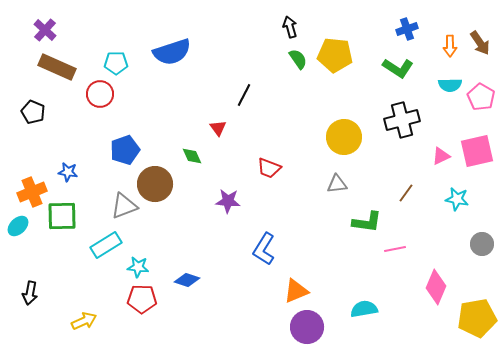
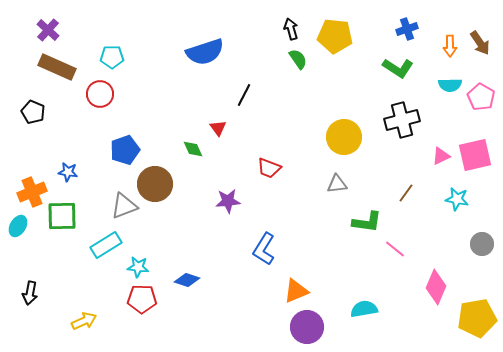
black arrow at (290, 27): moved 1 px right, 2 px down
purple cross at (45, 30): moved 3 px right
blue semicircle at (172, 52): moved 33 px right
yellow pentagon at (335, 55): moved 19 px up
cyan pentagon at (116, 63): moved 4 px left, 6 px up
pink square at (477, 151): moved 2 px left, 4 px down
green diamond at (192, 156): moved 1 px right, 7 px up
purple star at (228, 201): rotated 10 degrees counterclockwise
cyan ellipse at (18, 226): rotated 15 degrees counterclockwise
pink line at (395, 249): rotated 50 degrees clockwise
